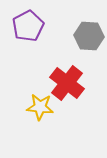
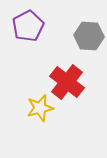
red cross: moved 1 px up
yellow star: moved 1 px down; rotated 20 degrees counterclockwise
